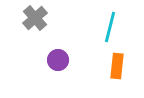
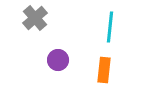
cyan line: rotated 8 degrees counterclockwise
orange rectangle: moved 13 px left, 4 px down
